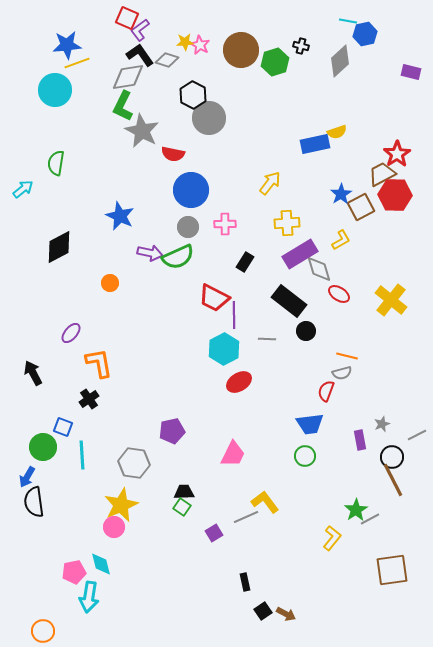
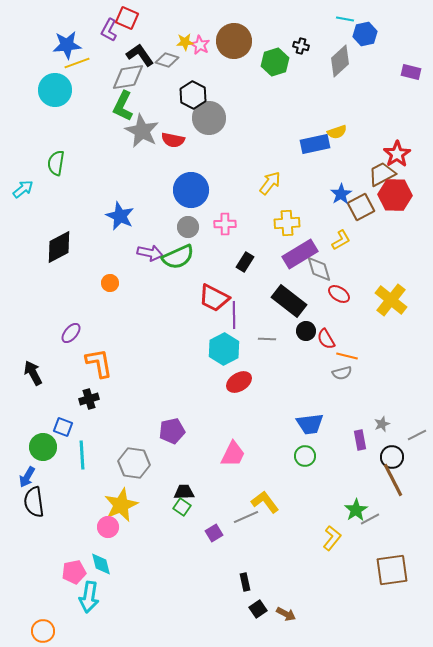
cyan line at (348, 21): moved 3 px left, 2 px up
purple L-shape at (140, 30): moved 31 px left; rotated 25 degrees counterclockwise
brown circle at (241, 50): moved 7 px left, 9 px up
red semicircle at (173, 154): moved 14 px up
red semicircle at (326, 391): moved 52 px up; rotated 50 degrees counterclockwise
black cross at (89, 399): rotated 18 degrees clockwise
pink circle at (114, 527): moved 6 px left
black square at (263, 611): moved 5 px left, 2 px up
